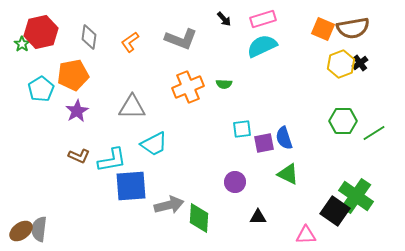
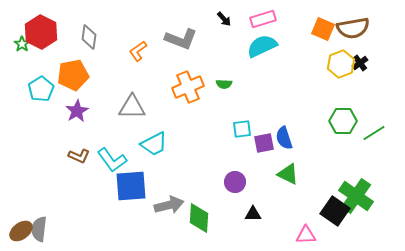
red hexagon: rotated 20 degrees counterclockwise
orange L-shape: moved 8 px right, 9 px down
cyan L-shape: rotated 64 degrees clockwise
black triangle: moved 5 px left, 3 px up
